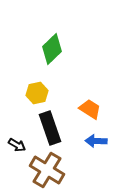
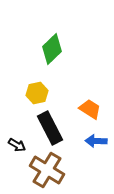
black rectangle: rotated 8 degrees counterclockwise
